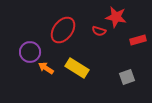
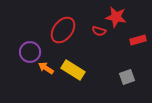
yellow rectangle: moved 4 px left, 2 px down
